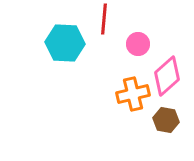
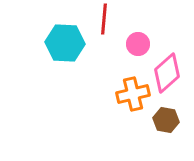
pink diamond: moved 3 px up
